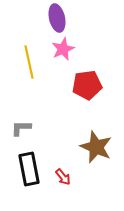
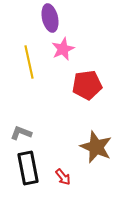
purple ellipse: moved 7 px left
gray L-shape: moved 5 px down; rotated 20 degrees clockwise
black rectangle: moved 1 px left, 1 px up
